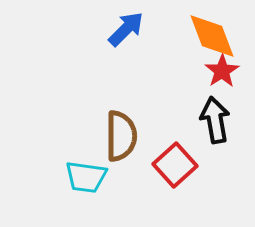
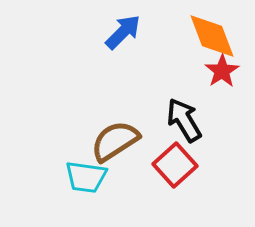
blue arrow: moved 3 px left, 3 px down
black arrow: moved 31 px left; rotated 21 degrees counterclockwise
brown semicircle: moved 6 px left, 5 px down; rotated 123 degrees counterclockwise
